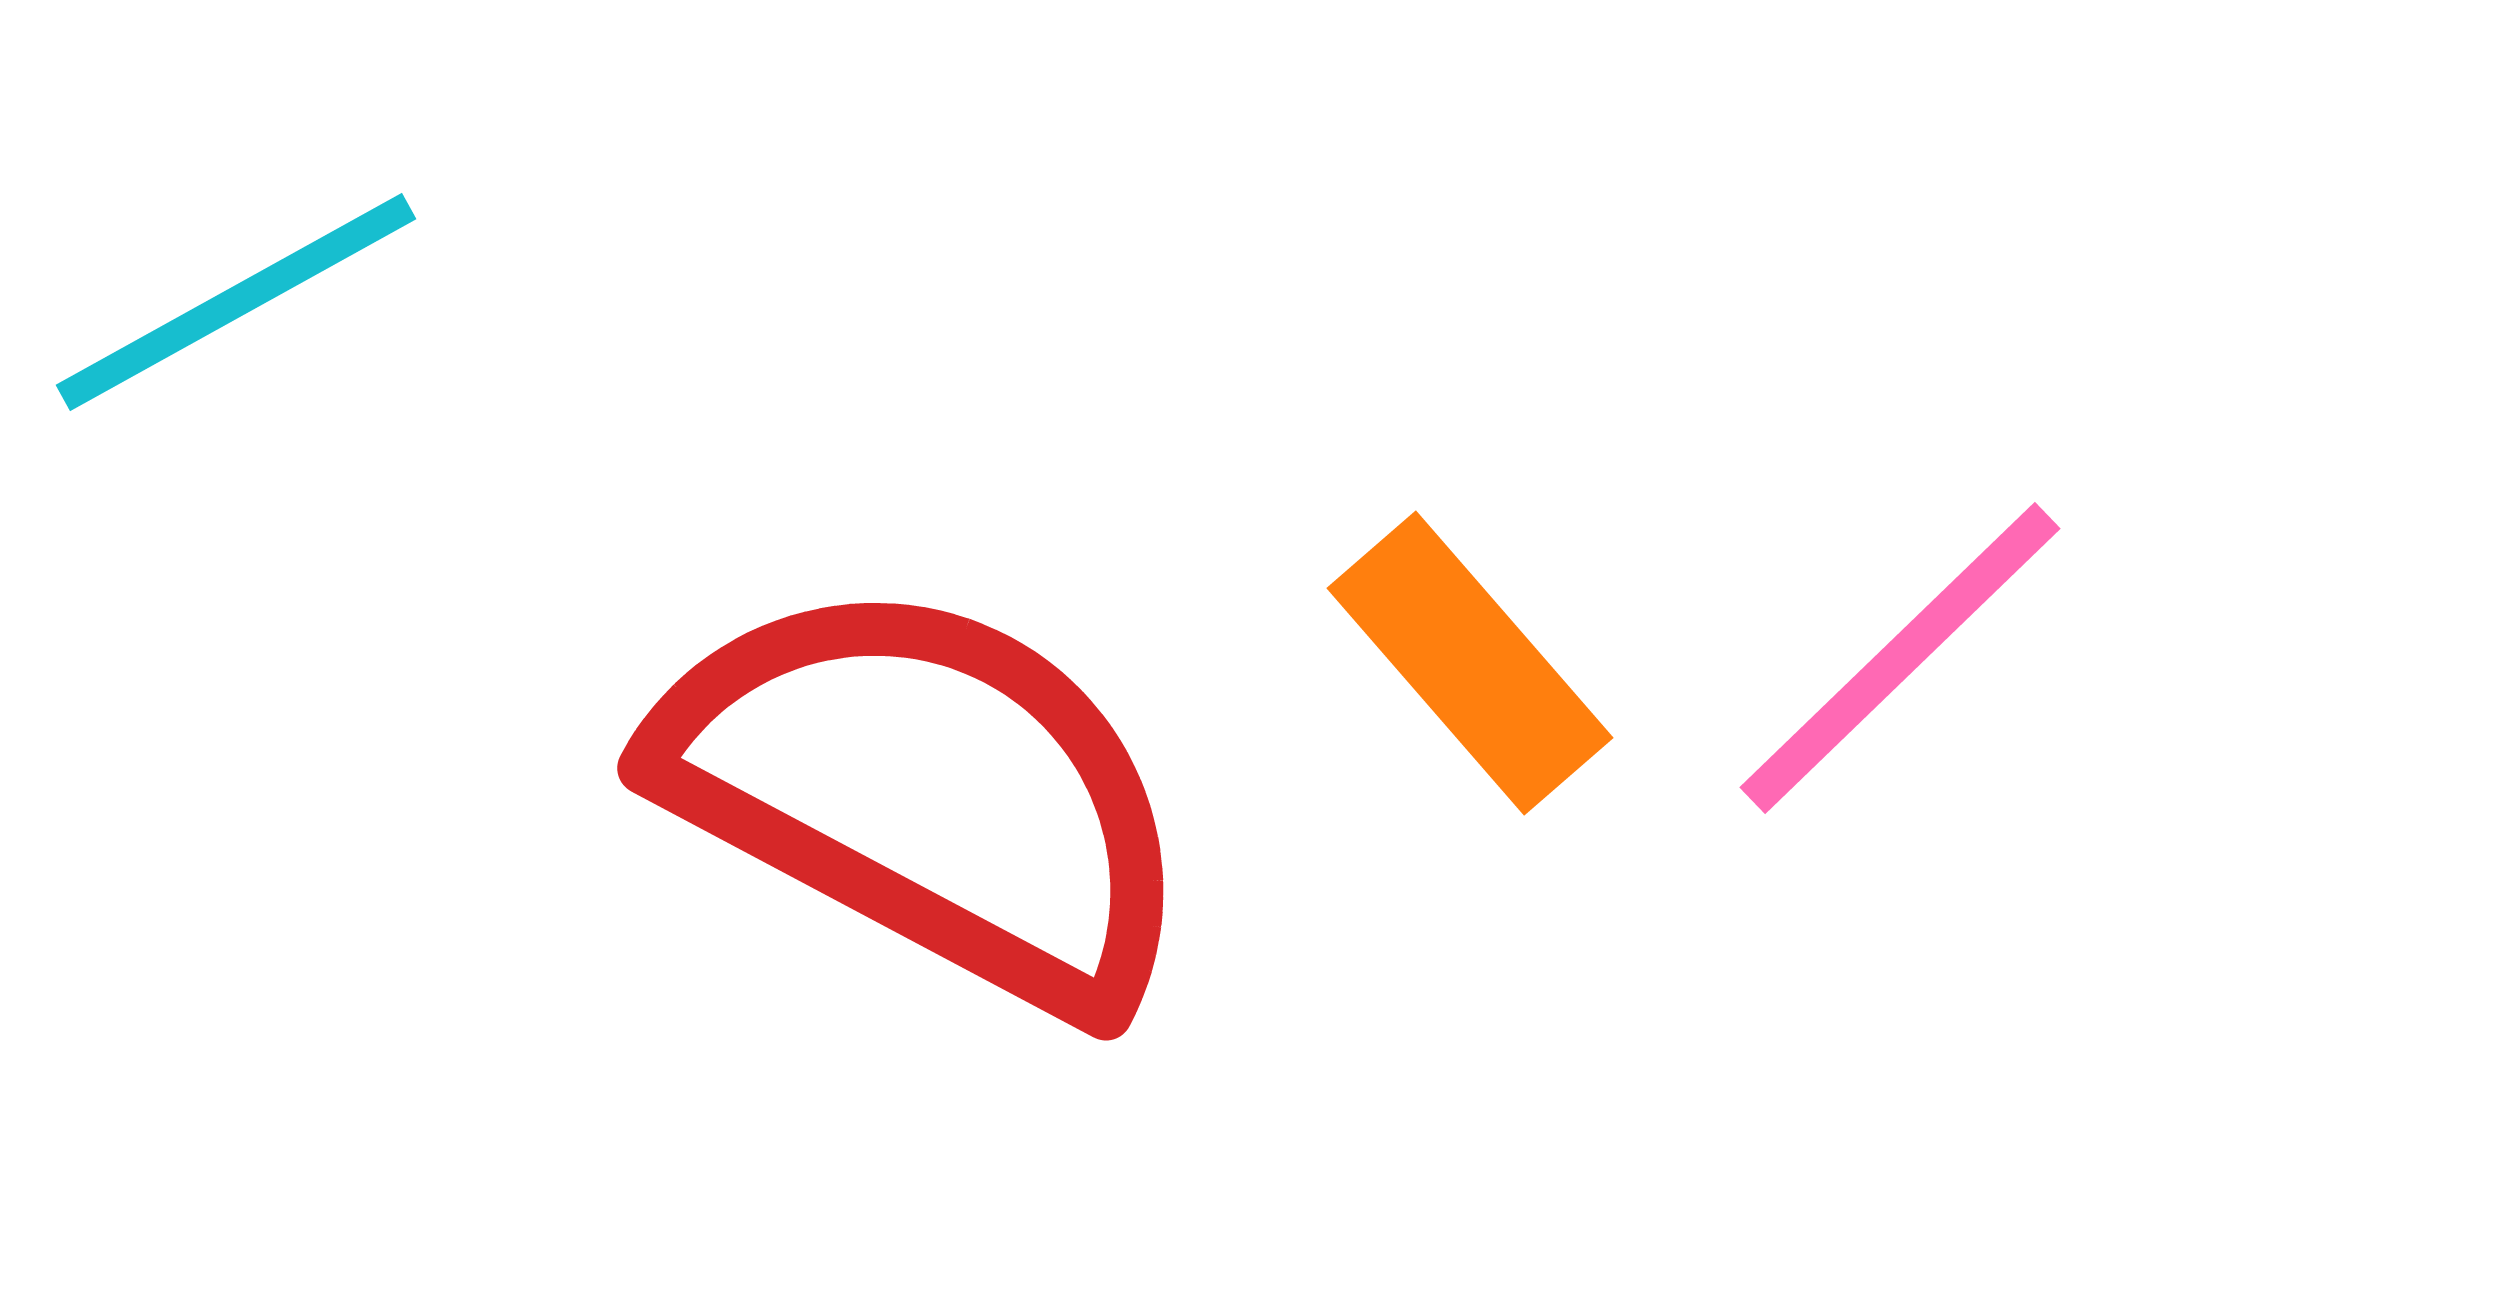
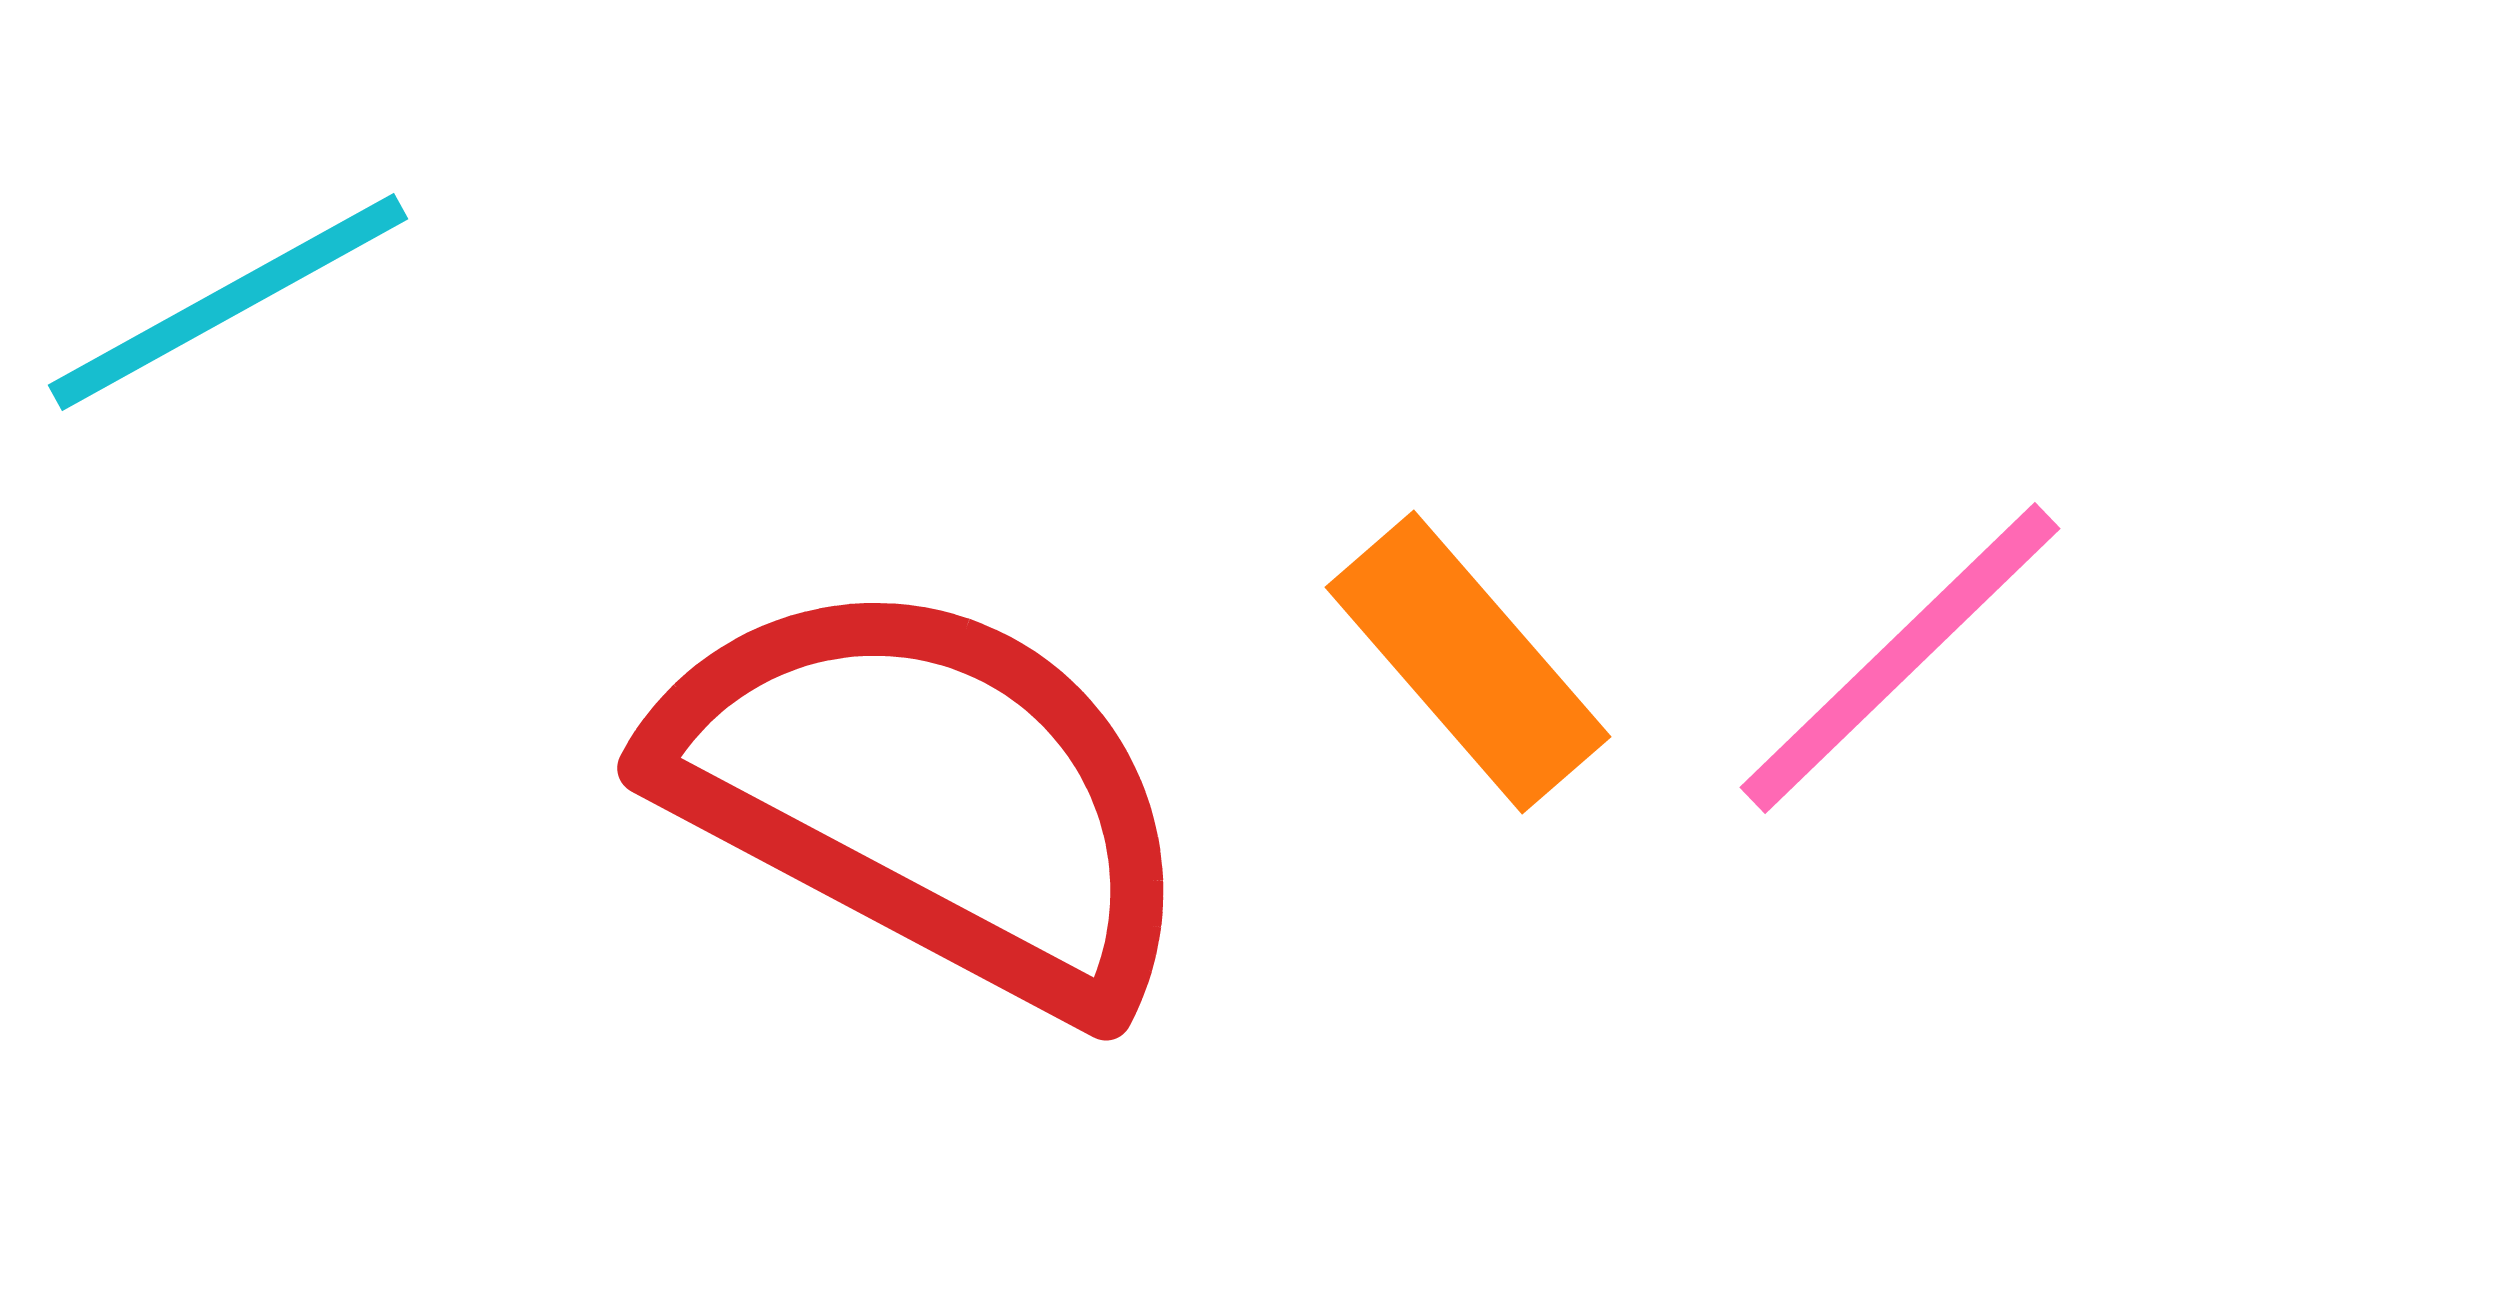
cyan line: moved 8 px left
orange rectangle: moved 2 px left, 1 px up
